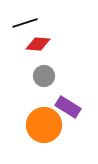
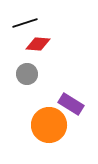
gray circle: moved 17 px left, 2 px up
purple rectangle: moved 3 px right, 3 px up
orange circle: moved 5 px right
